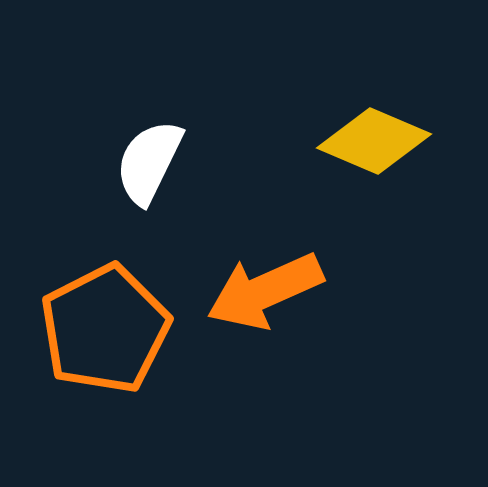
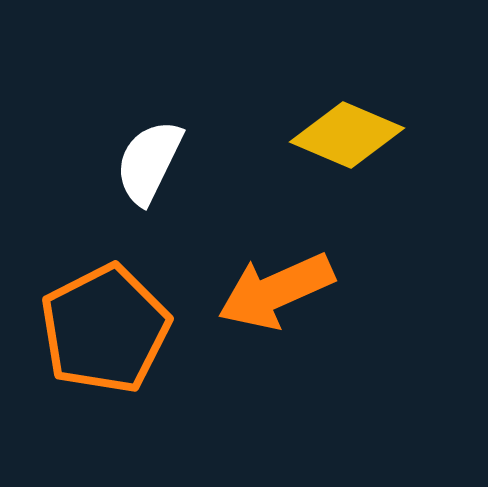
yellow diamond: moved 27 px left, 6 px up
orange arrow: moved 11 px right
